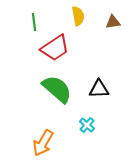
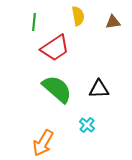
green line: rotated 12 degrees clockwise
